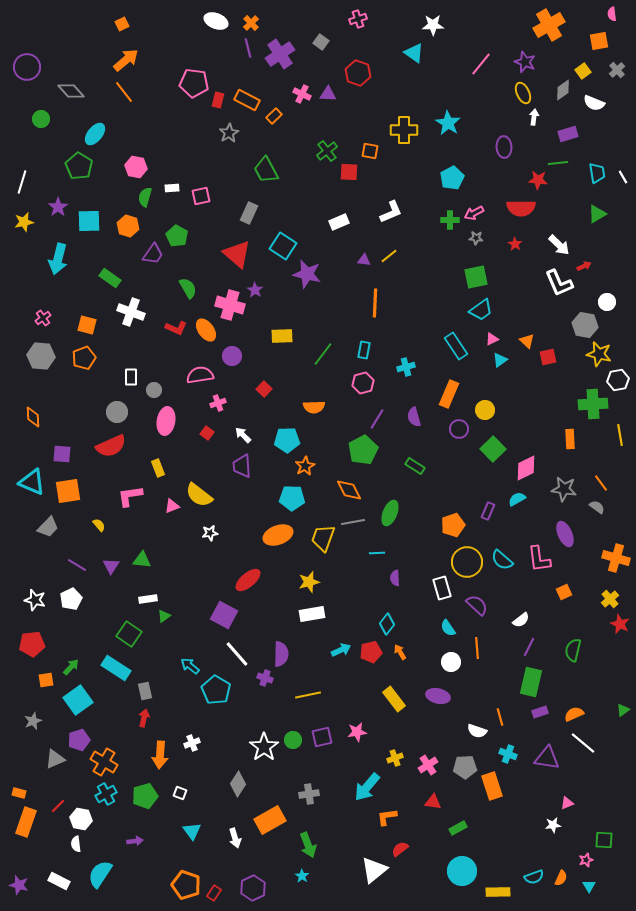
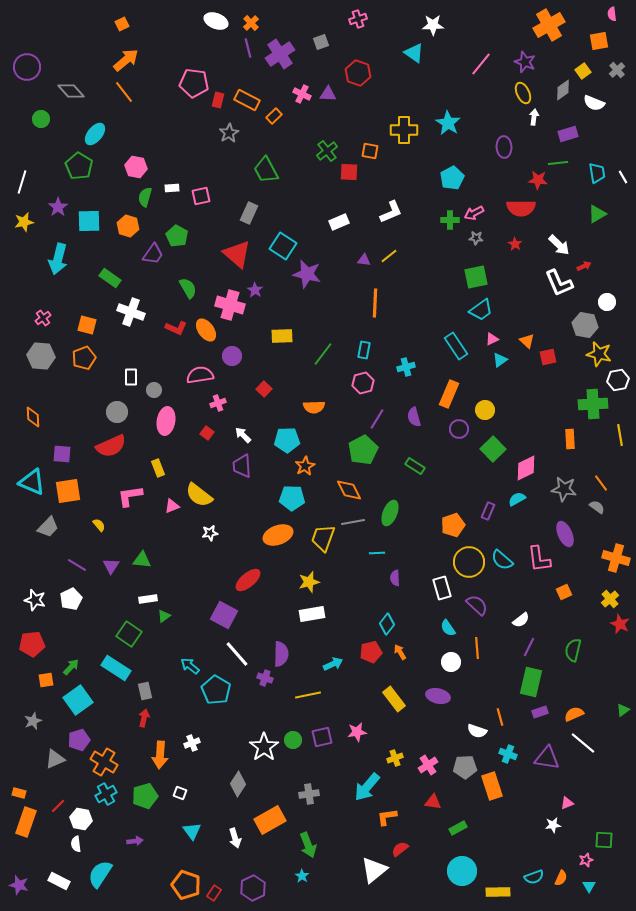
gray square at (321, 42): rotated 35 degrees clockwise
yellow circle at (467, 562): moved 2 px right
cyan arrow at (341, 650): moved 8 px left, 14 px down
